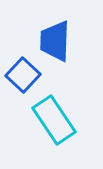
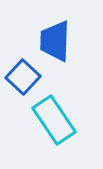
blue square: moved 2 px down
